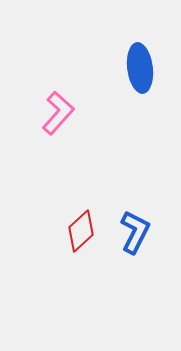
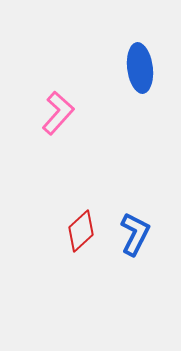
blue L-shape: moved 2 px down
